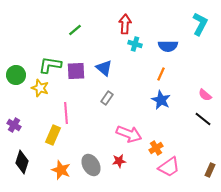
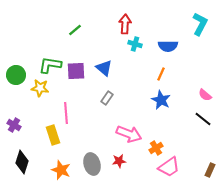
yellow star: rotated 12 degrees counterclockwise
yellow rectangle: rotated 42 degrees counterclockwise
gray ellipse: moved 1 px right, 1 px up; rotated 15 degrees clockwise
